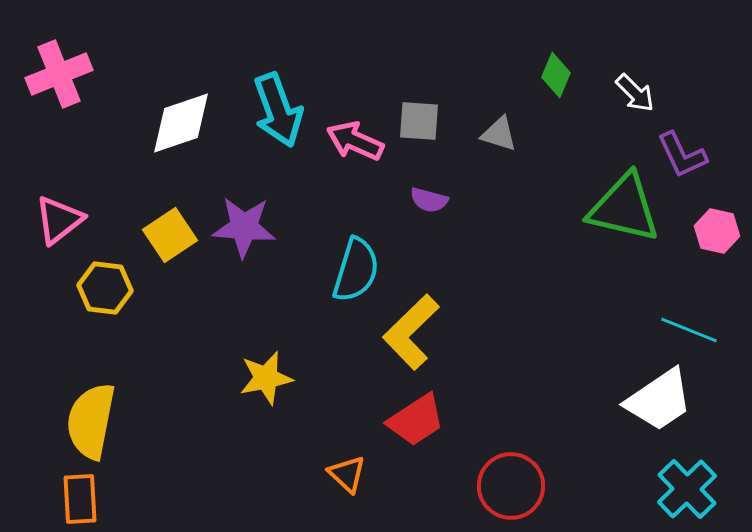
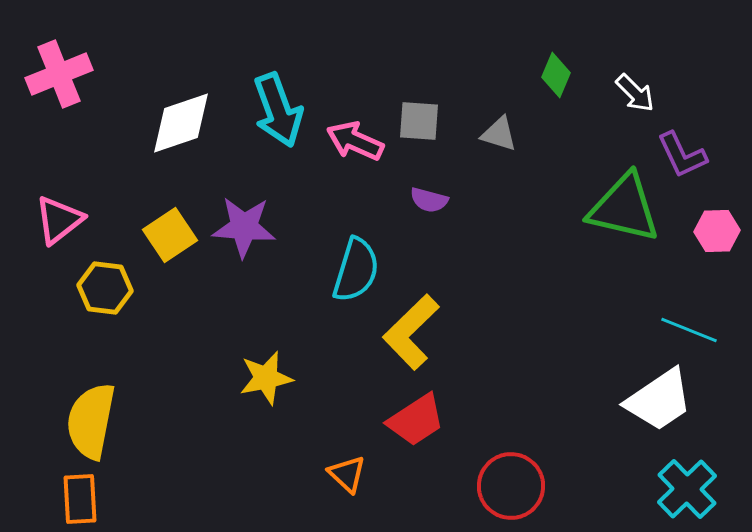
pink hexagon: rotated 15 degrees counterclockwise
